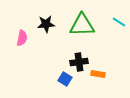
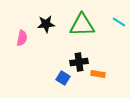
blue square: moved 2 px left, 1 px up
